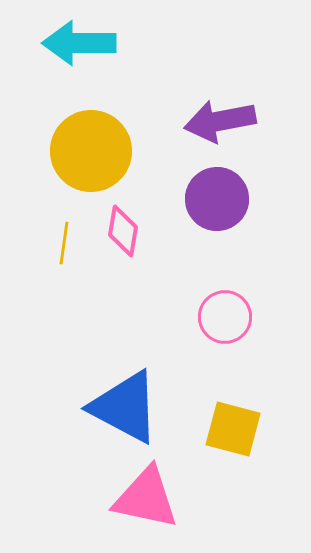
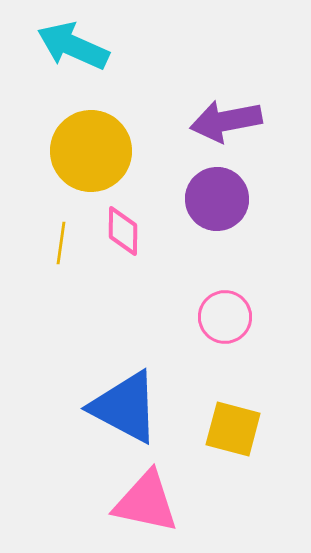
cyan arrow: moved 6 px left, 3 px down; rotated 24 degrees clockwise
purple arrow: moved 6 px right
pink diamond: rotated 9 degrees counterclockwise
yellow line: moved 3 px left
pink triangle: moved 4 px down
